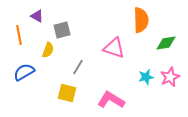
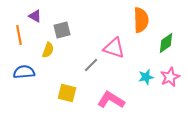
purple triangle: moved 2 px left
green diamond: rotated 25 degrees counterclockwise
gray line: moved 13 px right, 2 px up; rotated 14 degrees clockwise
blue semicircle: rotated 25 degrees clockwise
